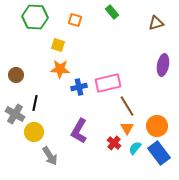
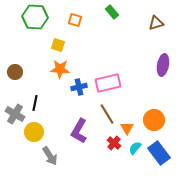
brown circle: moved 1 px left, 3 px up
brown line: moved 20 px left, 8 px down
orange circle: moved 3 px left, 6 px up
